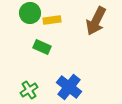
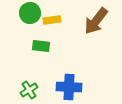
brown arrow: rotated 12 degrees clockwise
green rectangle: moved 1 px left, 1 px up; rotated 18 degrees counterclockwise
blue cross: rotated 35 degrees counterclockwise
